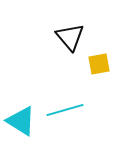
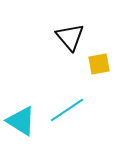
cyan line: moved 2 px right; rotated 18 degrees counterclockwise
